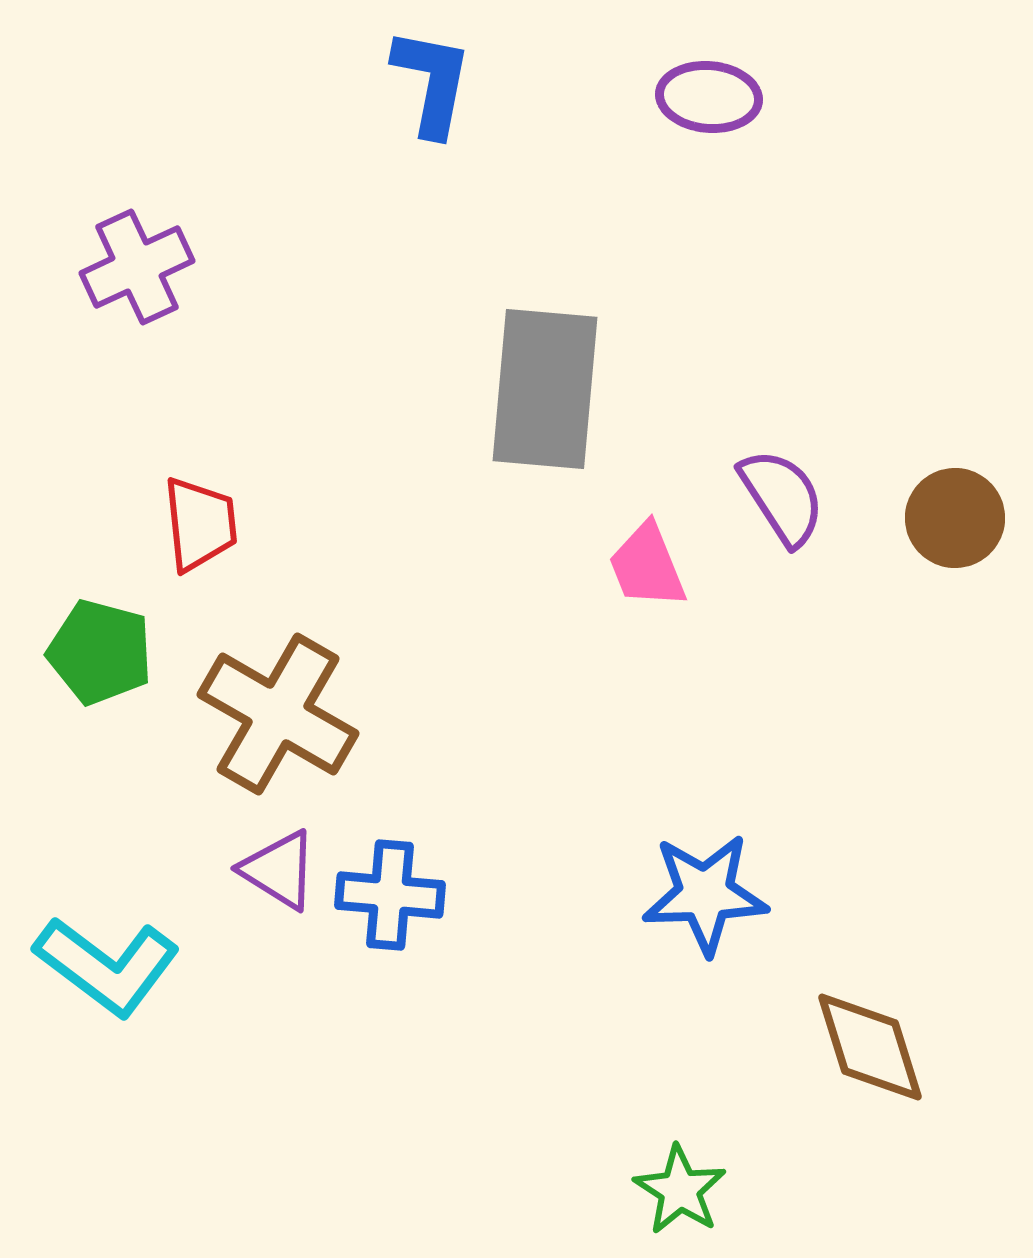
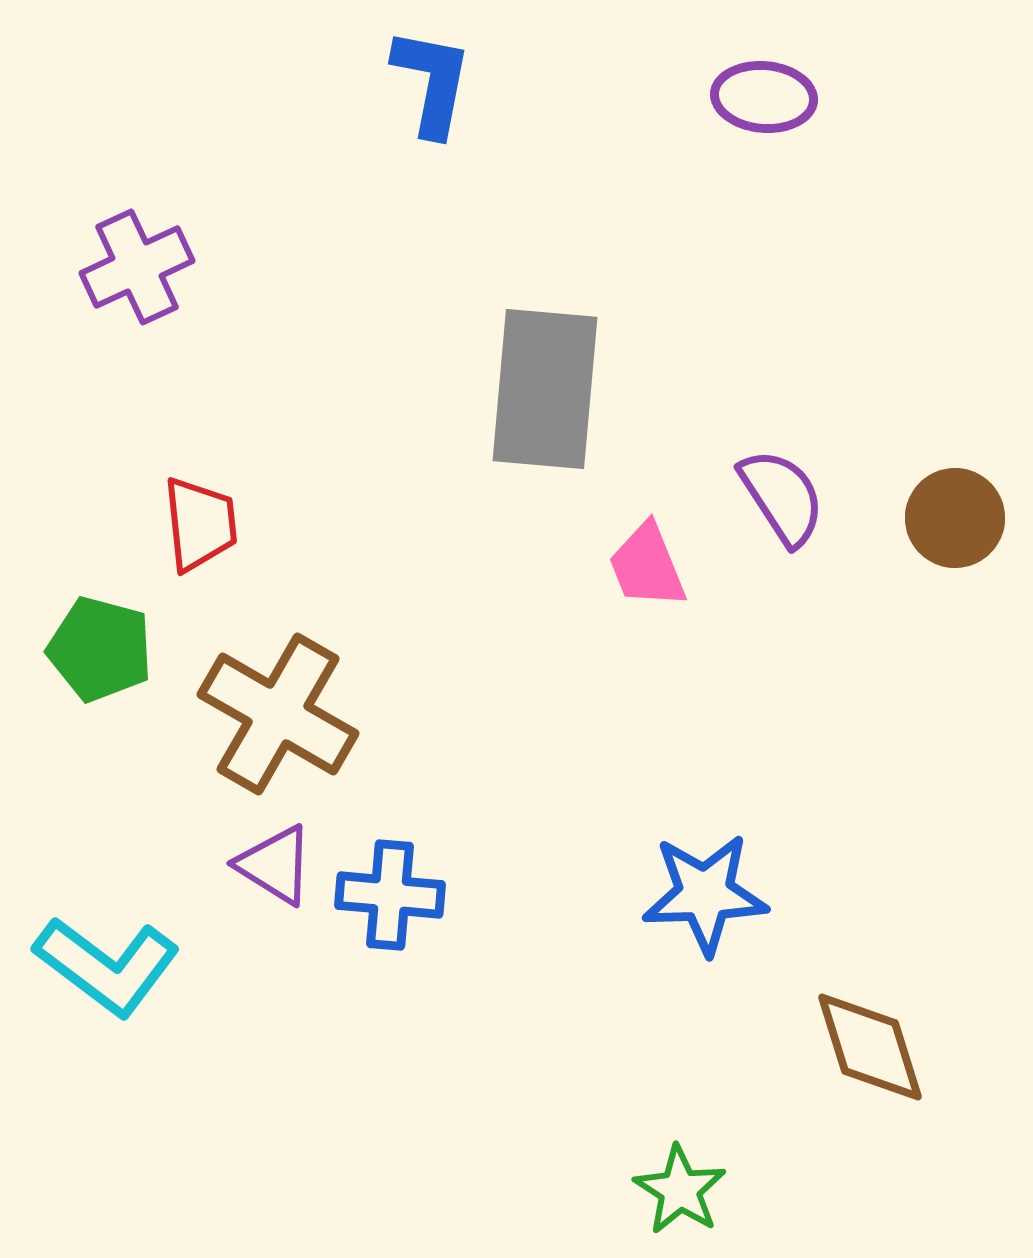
purple ellipse: moved 55 px right
green pentagon: moved 3 px up
purple triangle: moved 4 px left, 5 px up
